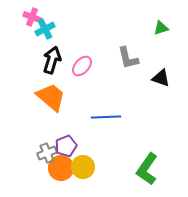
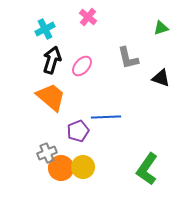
pink cross: moved 56 px right; rotated 18 degrees clockwise
purple pentagon: moved 12 px right, 15 px up
